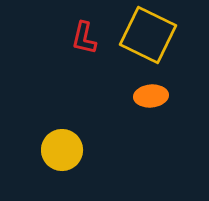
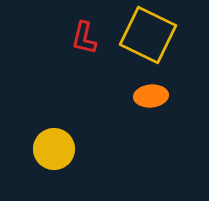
yellow circle: moved 8 px left, 1 px up
